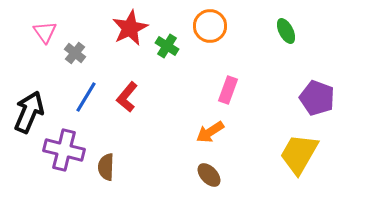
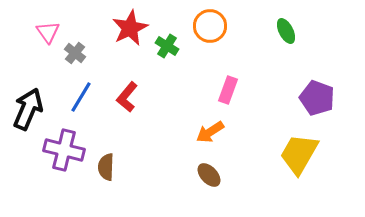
pink triangle: moved 3 px right
blue line: moved 5 px left
black arrow: moved 1 px left, 3 px up
